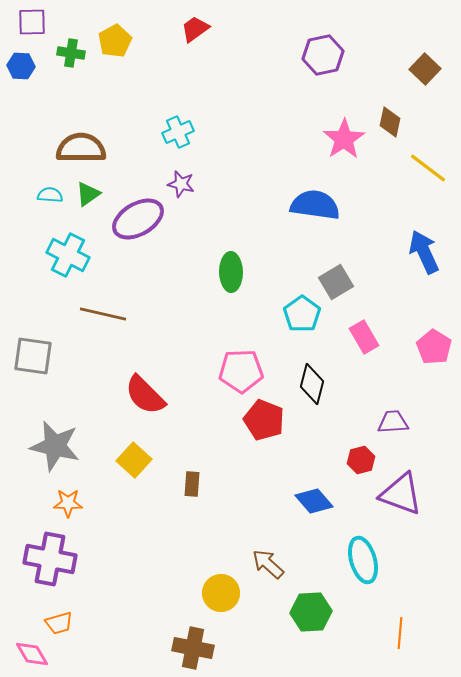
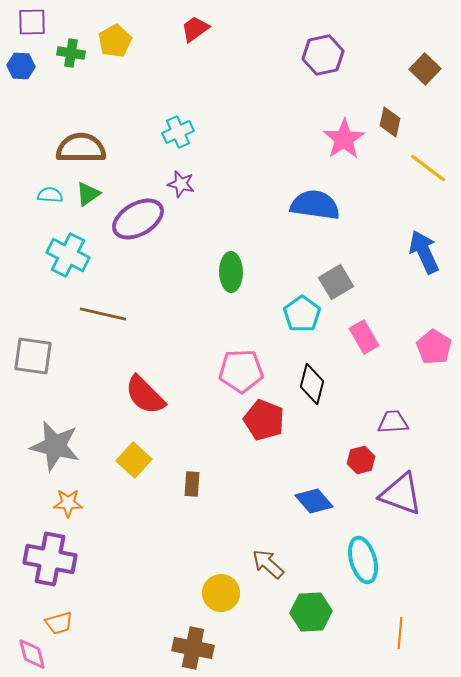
pink diamond at (32, 654): rotated 16 degrees clockwise
